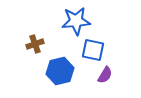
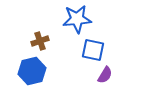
blue star: moved 1 px right, 2 px up
brown cross: moved 5 px right, 3 px up
blue hexagon: moved 28 px left
